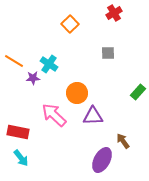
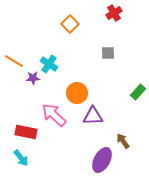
red rectangle: moved 8 px right
